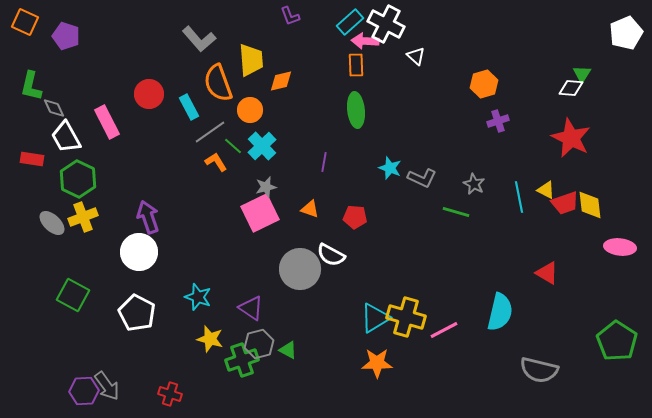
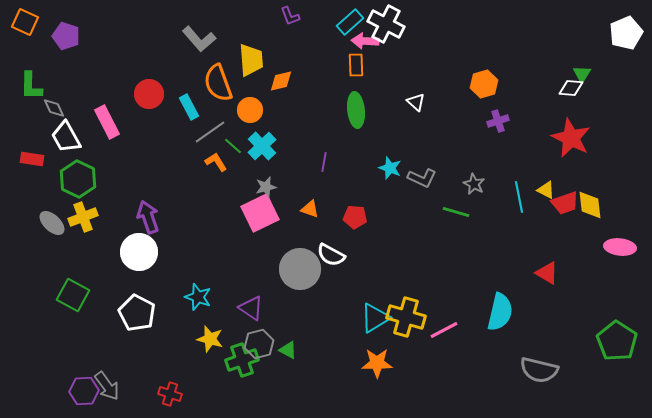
white triangle at (416, 56): moved 46 px down
green L-shape at (31, 86): rotated 12 degrees counterclockwise
